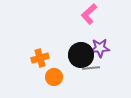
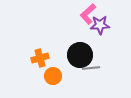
pink L-shape: moved 1 px left
purple star: moved 23 px up
black circle: moved 1 px left
orange circle: moved 1 px left, 1 px up
